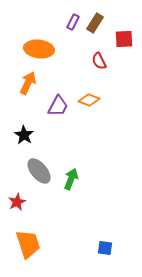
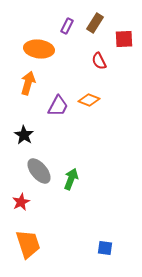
purple rectangle: moved 6 px left, 4 px down
orange arrow: rotated 10 degrees counterclockwise
red star: moved 4 px right
